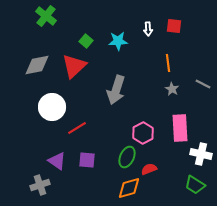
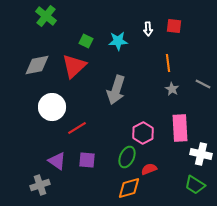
green square: rotated 16 degrees counterclockwise
